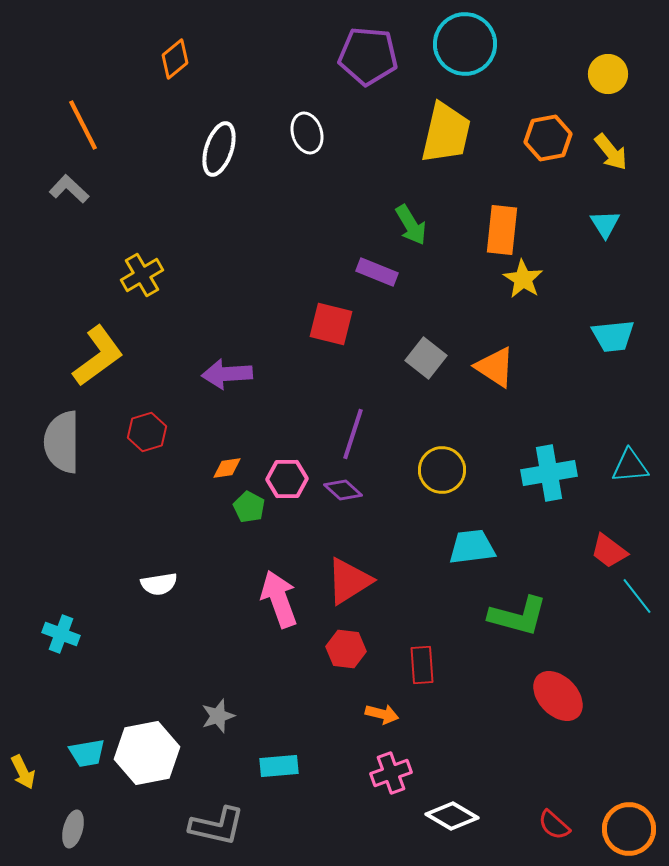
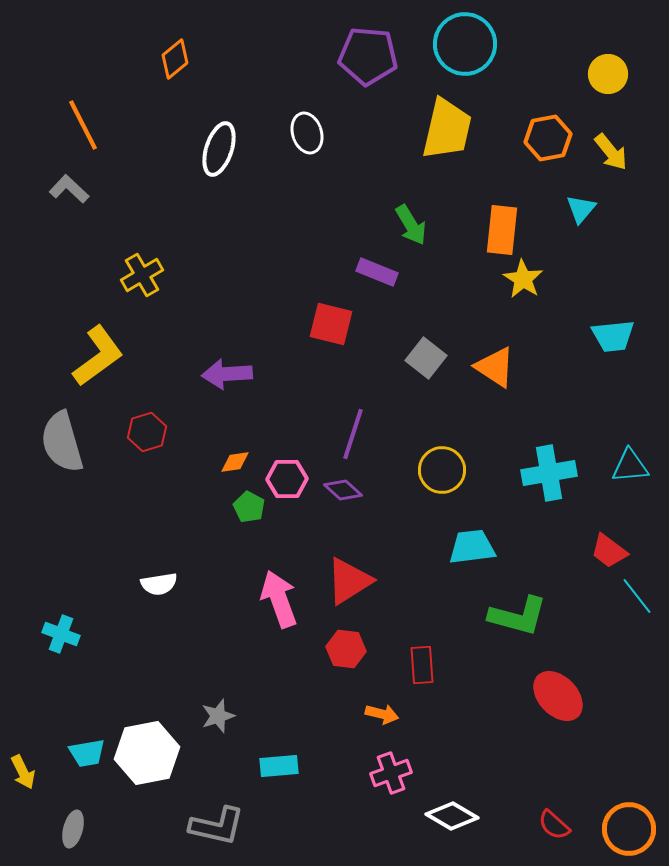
yellow trapezoid at (446, 133): moved 1 px right, 4 px up
cyan triangle at (605, 224): moved 24 px left, 15 px up; rotated 12 degrees clockwise
gray semicircle at (62, 442): rotated 16 degrees counterclockwise
orange diamond at (227, 468): moved 8 px right, 6 px up
